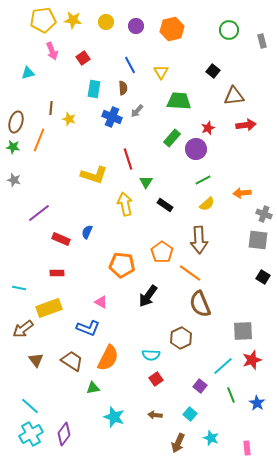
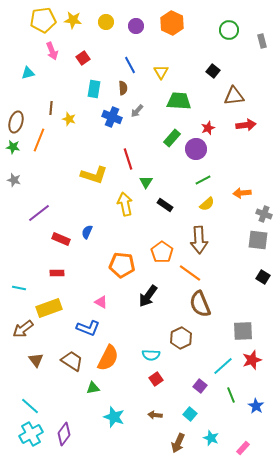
orange hexagon at (172, 29): moved 6 px up; rotated 20 degrees counterclockwise
blue star at (257, 403): moved 1 px left, 3 px down
pink rectangle at (247, 448): moved 4 px left; rotated 48 degrees clockwise
